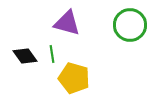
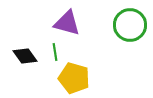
green line: moved 3 px right, 2 px up
